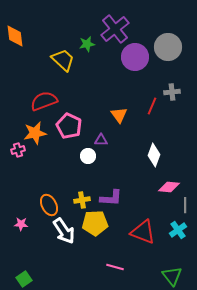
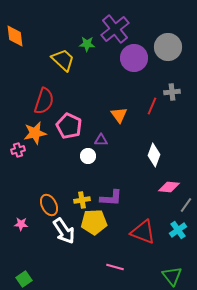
green star: rotated 14 degrees clockwise
purple circle: moved 1 px left, 1 px down
red semicircle: rotated 128 degrees clockwise
gray line: moved 1 px right; rotated 35 degrees clockwise
yellow pentagon: moved 1 px left, 1 px up
